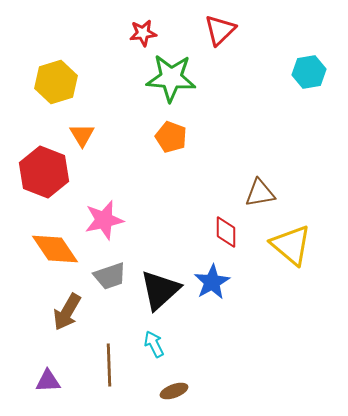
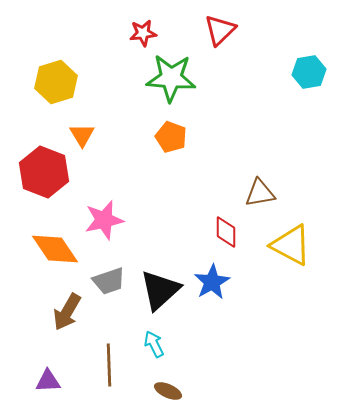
yellow triangle: rotated 12 degrees counterclockwise
gray trapezoid: moved 1 px left, 5 px down
brown ellipse: moved 6 px left; rotated 44 degrees clockwise
